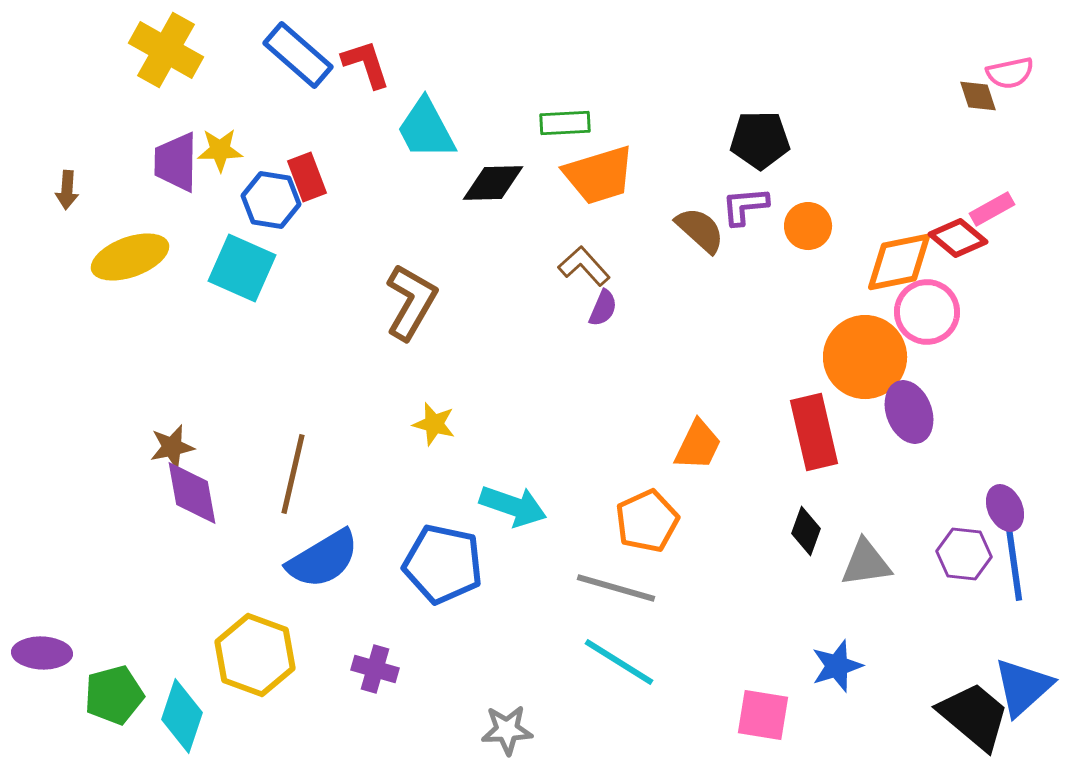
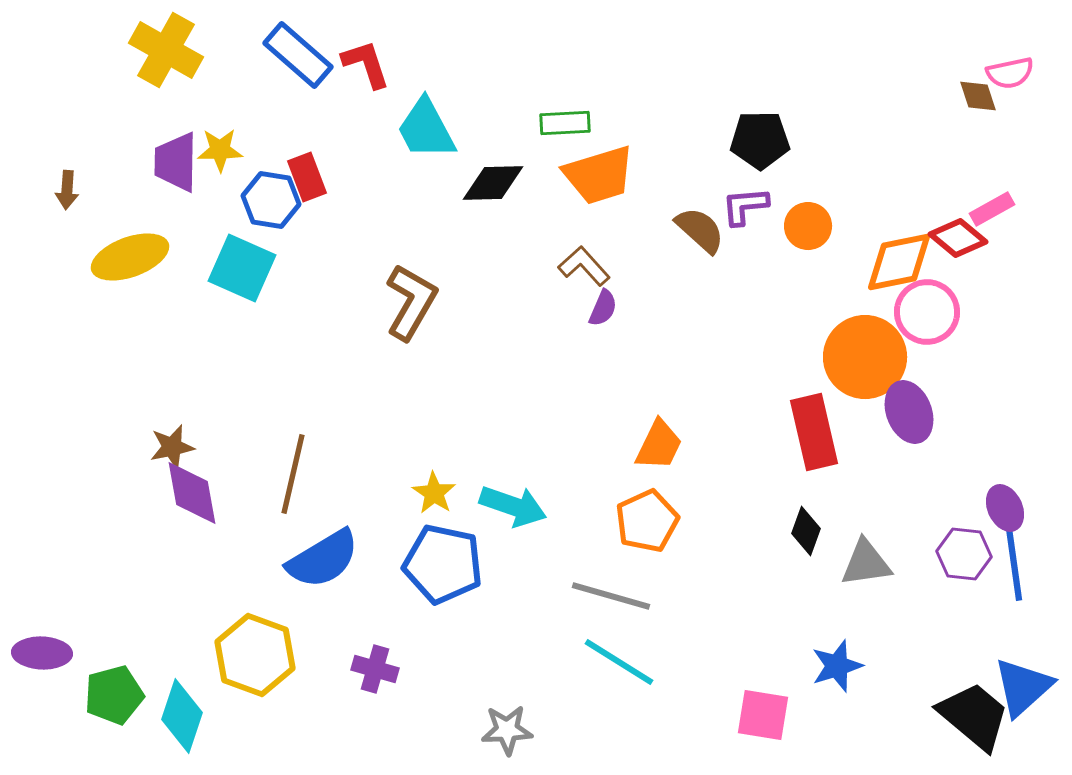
yellow star at (434, 424): moved 69 px down; rotated 18 degrees clockwise
orange trapezoid at (698, 445): moved 39 px left
gray line at (616, 588): moved 5 px left, 8 px down
